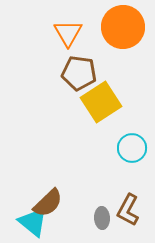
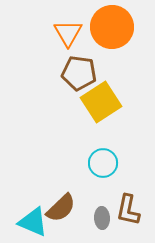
orange circle: moved 11 px left
cyan circle: moved 29 px left, 15 px down
brown semicircle: moved 13 px right, 5 px down
brown L-shape: rotated 16 degrees counterclockwise
cyan triangle: rotated 16 degrees counterclockwise
